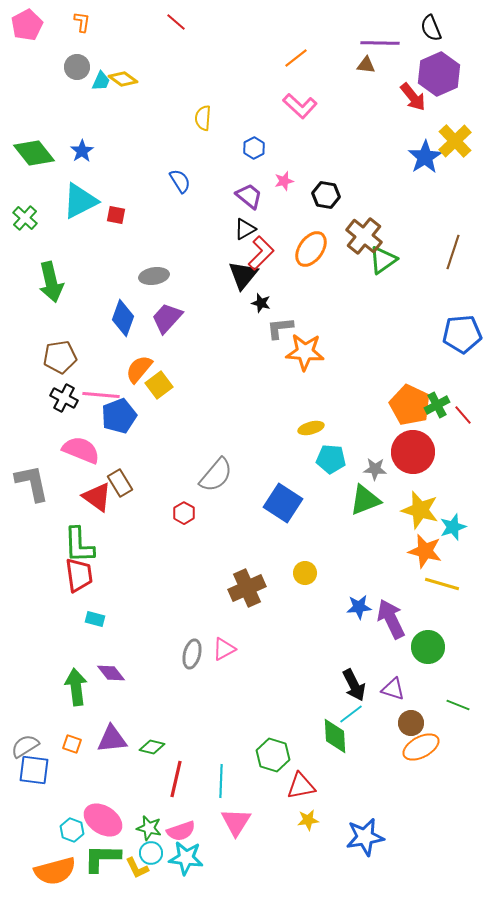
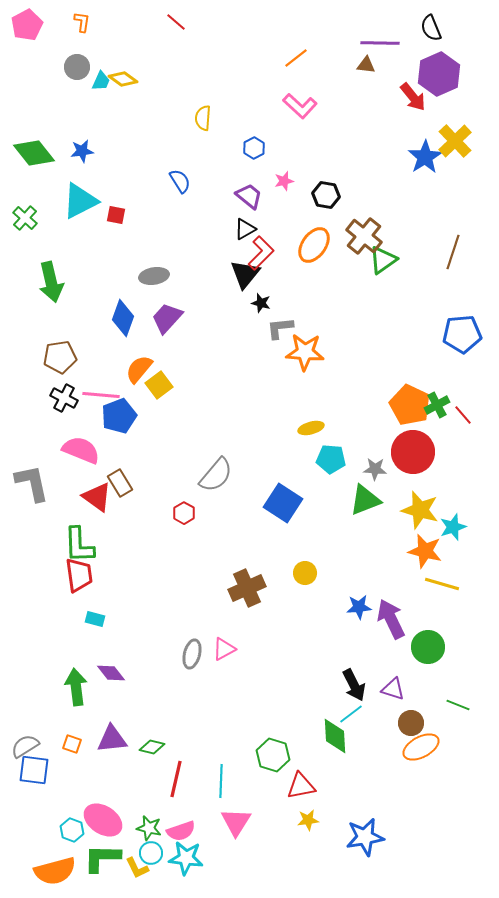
blue star at (82, 151): rotated 25 degrees clockwise
orange ellipse at (311, 249): moved 3 px right, 4 px up
black triangle at (243, 275): moved 2 px right, 1 px up
